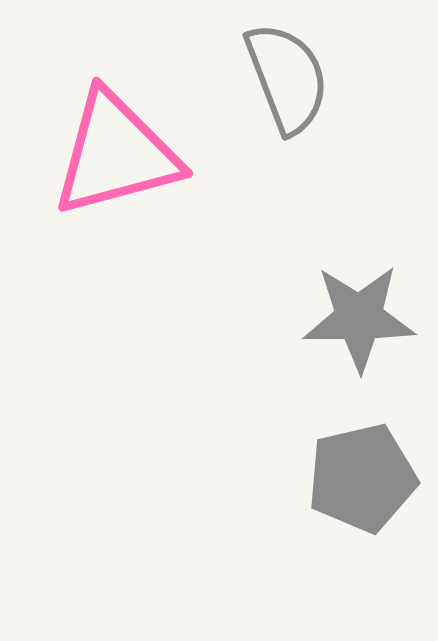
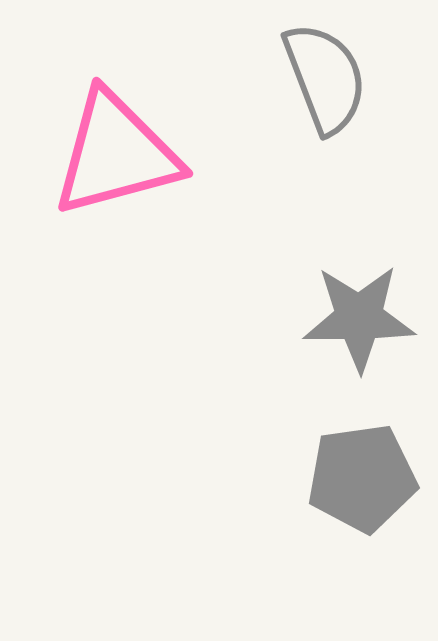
gray semicircle: moved 38 px right
gray pentagon: rotated 5 degrees clockwise
